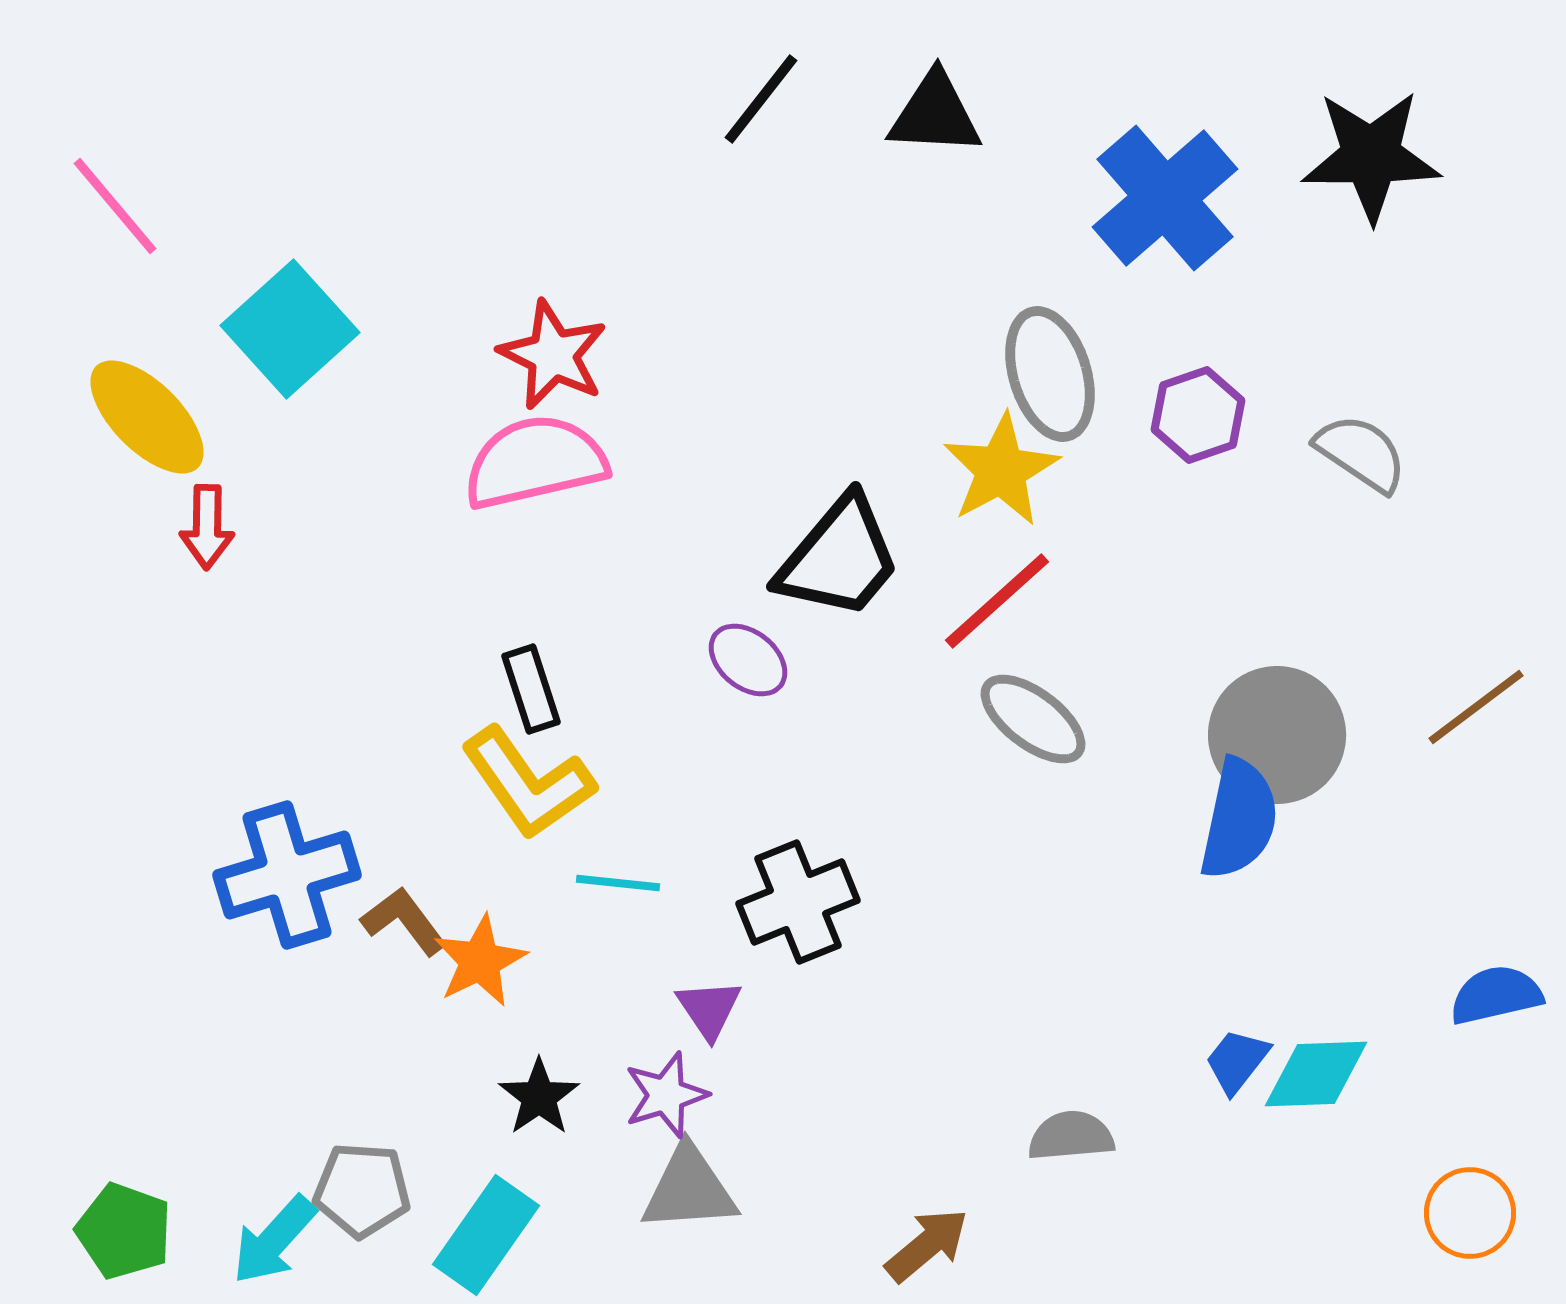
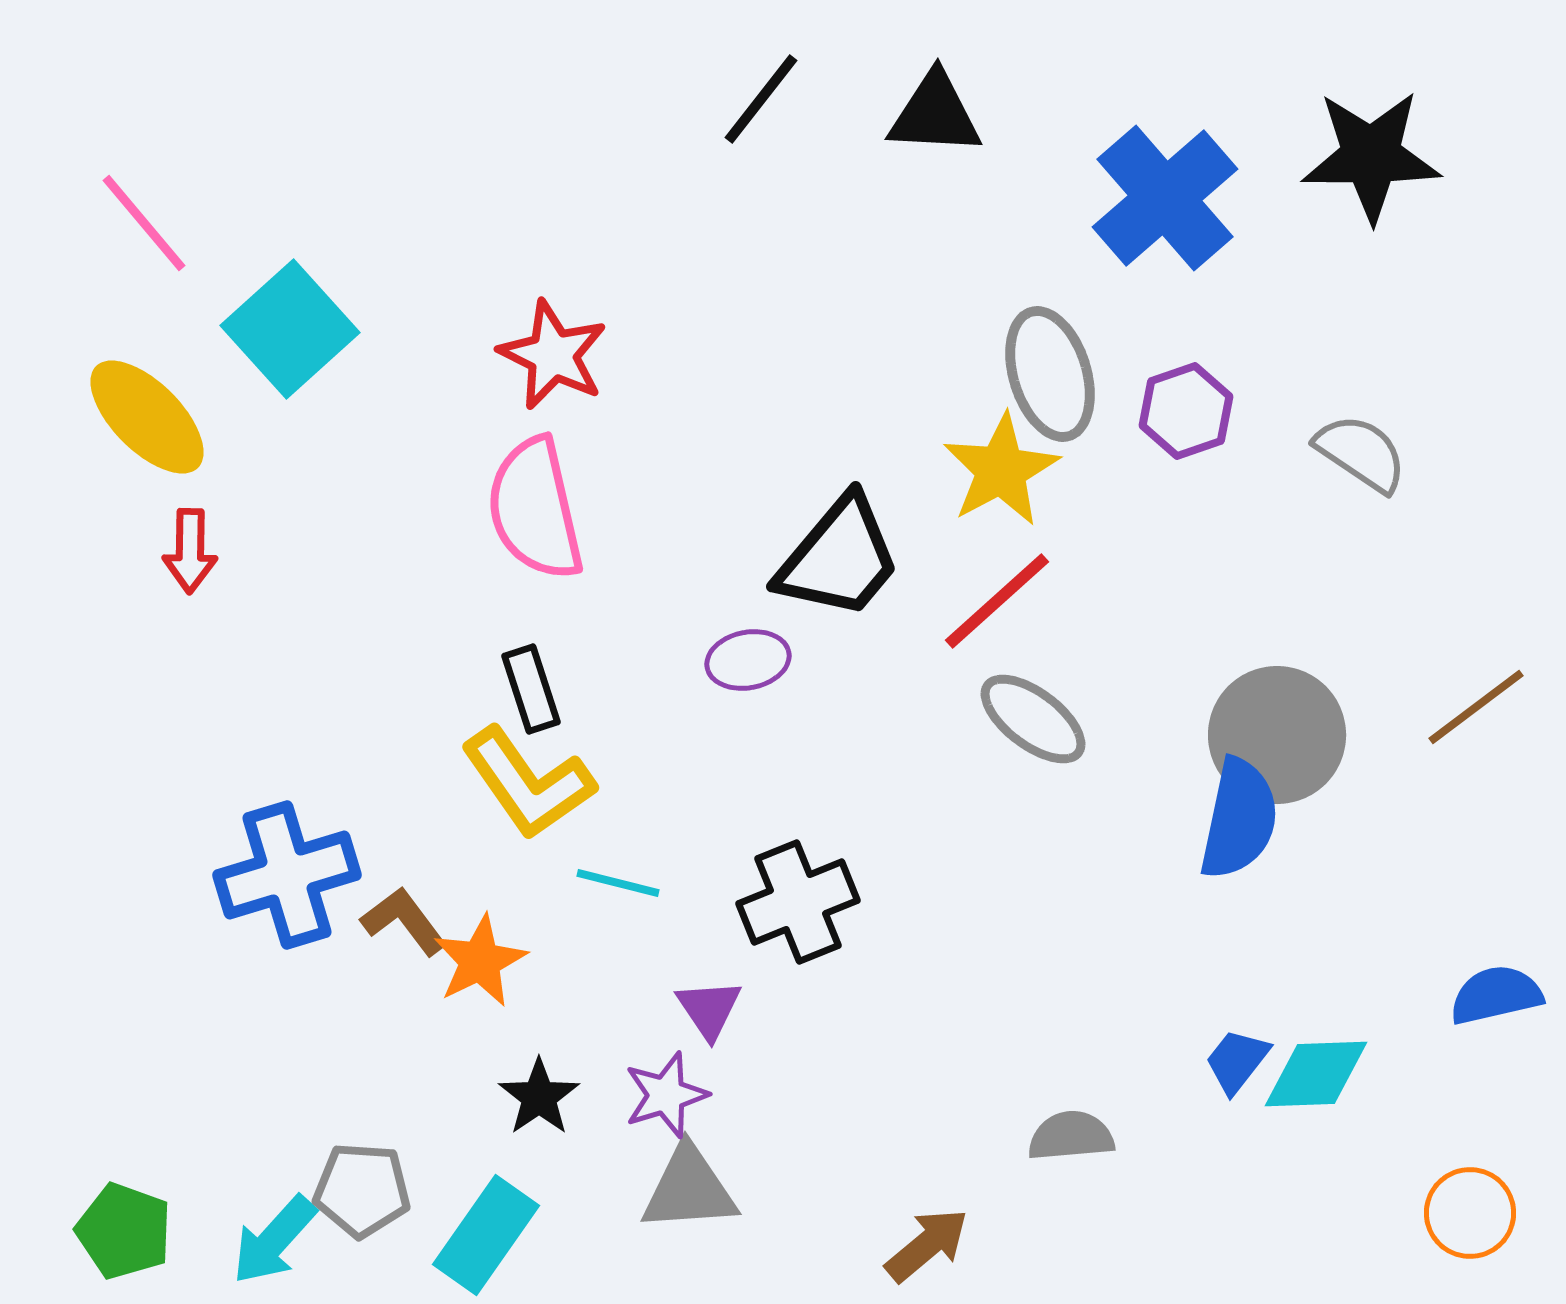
pink line at (115, 206): moved 29 px right, 17 px down
purple hexagon at (1198, 415): moved 12 px left, 4 px up
pink semicircle at (535, 462): moved 47 px down; rotated 90 degrees counterclockwise
red arrow at (207, 527): moved 17 px left, 24 px down
purple ellipse at (748, 660): rotated 50 degrees counterclockwise
cyan line at (618, 883): rotated 8 degrees clockwise
